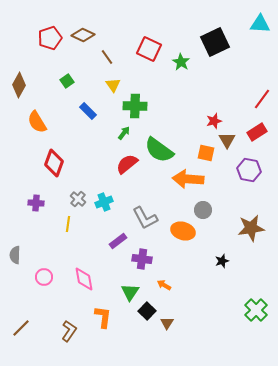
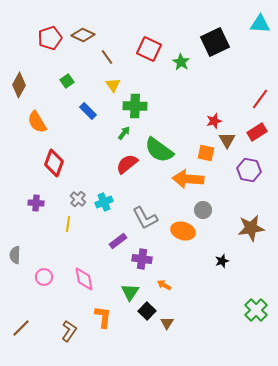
red line at (262, 99): moved 2 px left
